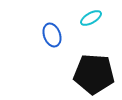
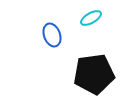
black pentagon: rotated 12 degrees counterclockwise
